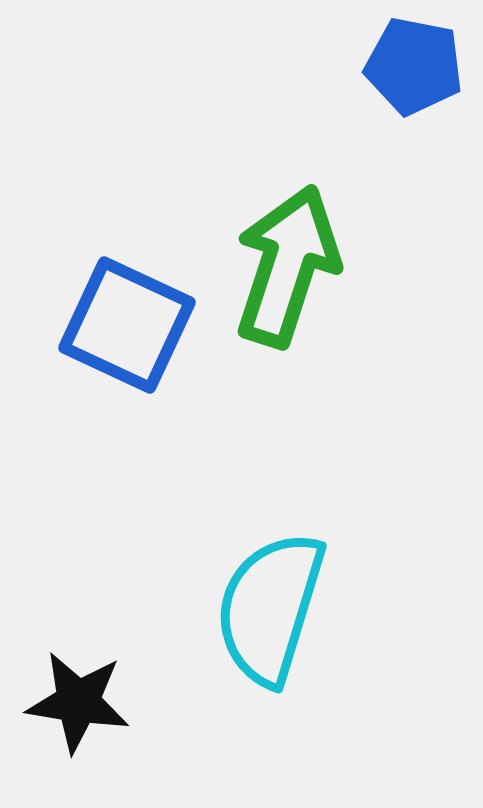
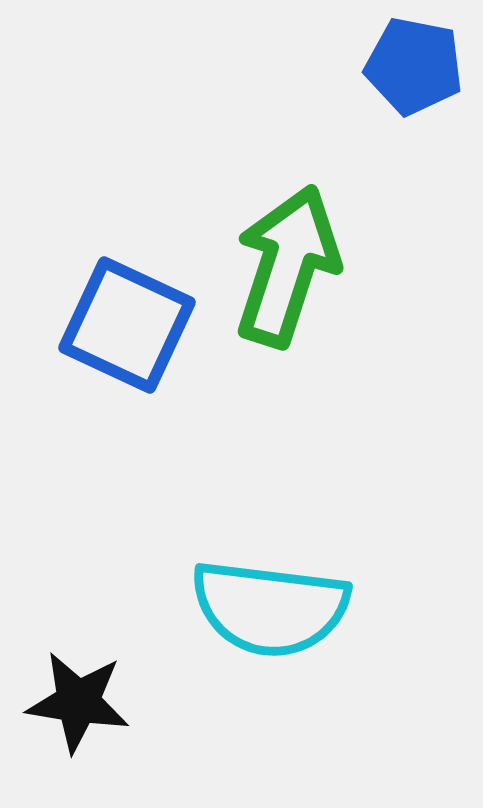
cyan semicircle: rotated 100 degrees counterclockwise
